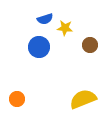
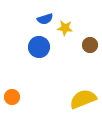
orange circle: moved 5 px left, 2 px up
